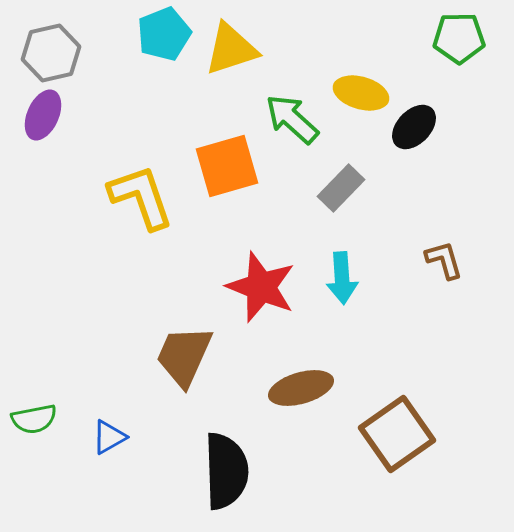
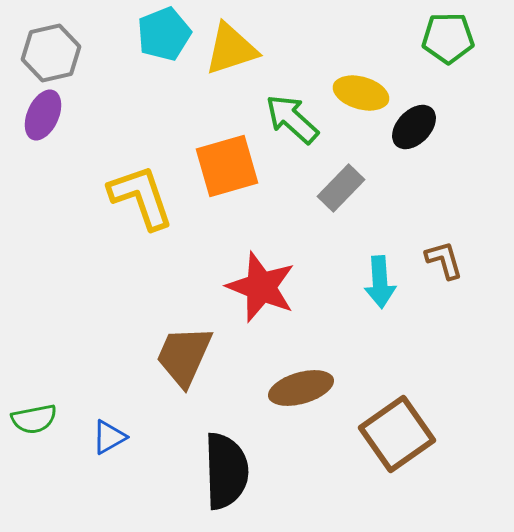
green pentagon: moved 11 px left
cyan arrow: moved 38 px right, 4 px down
